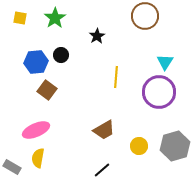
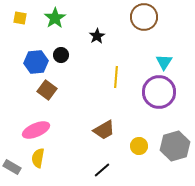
brown circle: moved 1 px left, 1 px down
cyan triangle: moved 1 px left
